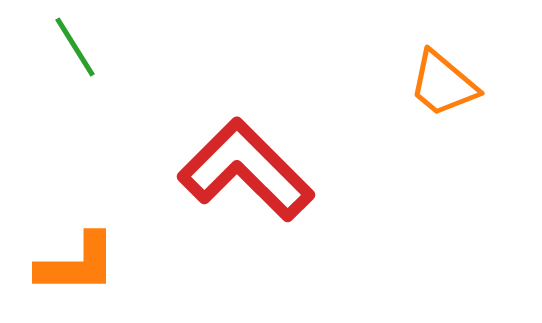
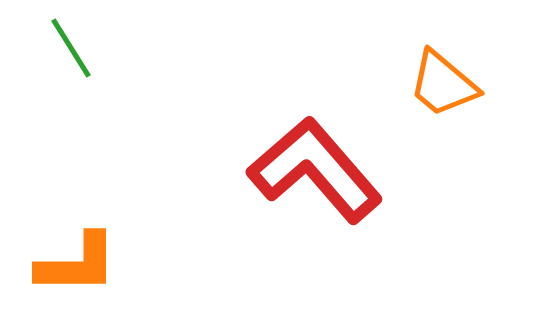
green line: moved 4 px left, 1 px down
red L-shape: moved 69 px right; rotated 4 degrees clockwise
